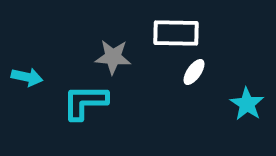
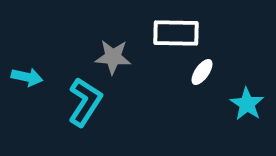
white ellipse: moved 8 px right
cyan L-shape: rotated 123 degrees clockwise
